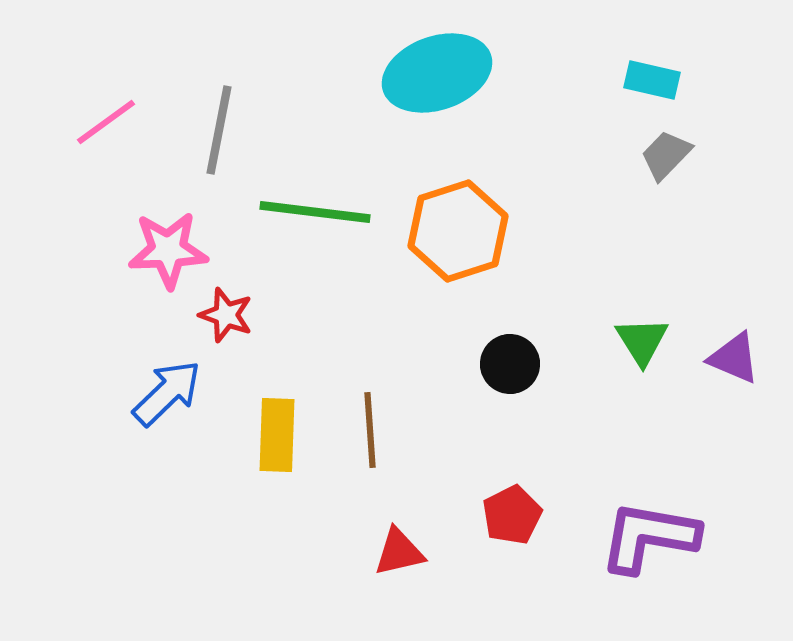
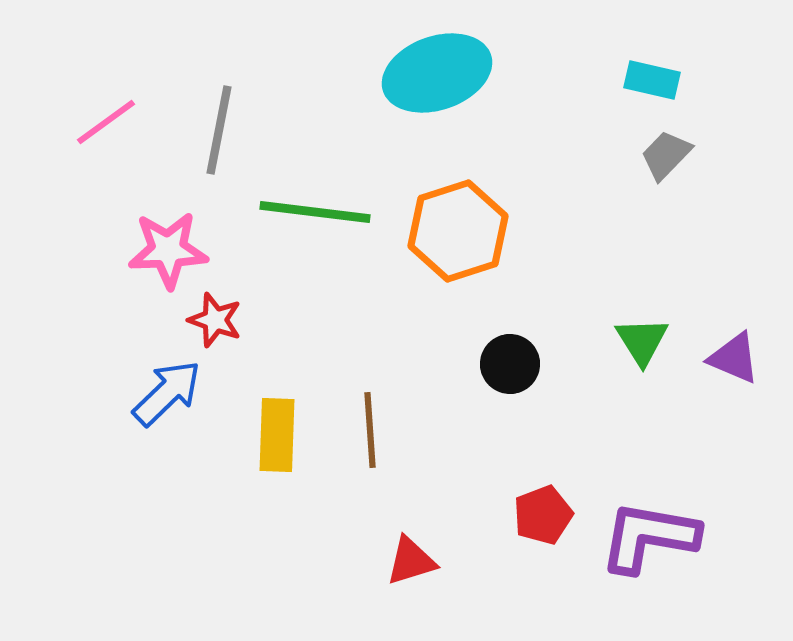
red star: moved 11 px left, 5 px down
red pentagon: moved 31 px right; rotated 6 degrees clockwise
red triangle: moved 12 px right, 9 px down; rotated 4 degrees counterclockwise
